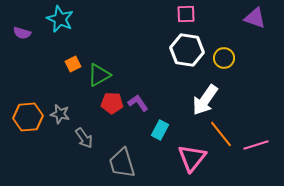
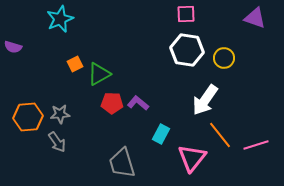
cyan star: rotated 24 degrees clockwise
purple semicircle: moved 9 px left, 14 px down
orange square: moved 2 px right
green triangle: moved 1 px up
purple L-shape: rotated 15 degrees counterclockwise
gray star: rotated 18 degrees counterclockwise
cyan rectangle: moved 1 px right, 4 px down
orange line: moved 1 px left, 1 px down
gray arrow: moved 27 px left, 4 px down
